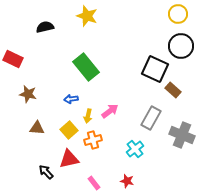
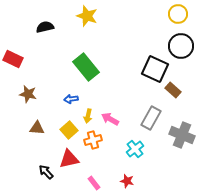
pink arrow: moved 8 px down; rotated 114 degrees counterclockwise
